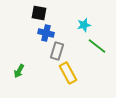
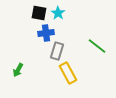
cyan star: moved 26 px left, 12 px up; rotated 24 degrees counterclockwise
blue cross: rotated 21 degrees counterclockwise
green arrow: moved 1 px left, 1 px up
